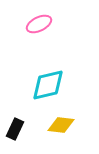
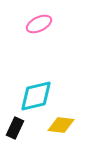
cyan diamond: moved 12 px left, 11 px down
black rectangle: moved 1 px up
